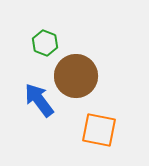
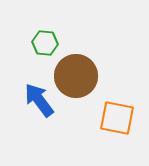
green hexagon: rotated 15 degrees counterclockwise
orange square: moved 18 px right, 12 px up
